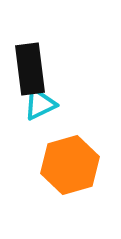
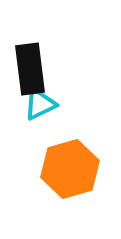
orange hexagon: moved 4 px down
